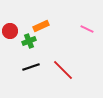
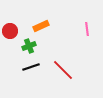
pink line: rotated 56 degrees clockwise
green cross: moved 5 px down
